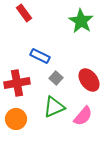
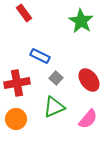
pink semicircle: moved 5 px right, 3 px down
